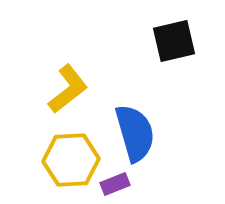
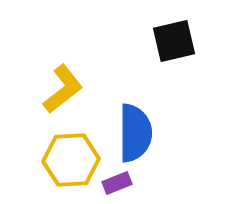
yellow L-shape: moved 5 px left
blue semicircle: rotated 16 degrees clockwise
purple rectangle: moved 2 px right, 1 px up
